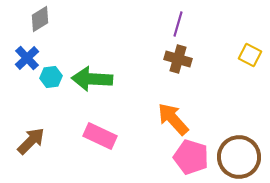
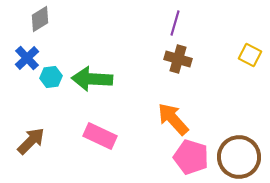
purple line: moved 3 px left, 1 px up
